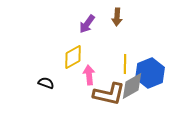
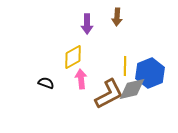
purple arrow: rotated 36 degrees counterclockwise
yellow line: moved 2 px down
pink arrow: moved 8 px left, 4 px down
gray diamond: moved 3 px down; rotated 16 degrees clockwise
brown L-shape: rotated 40 degrees counterclockwise
